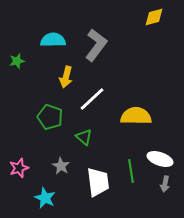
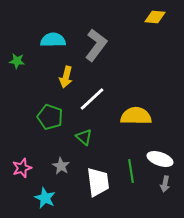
yellow diamond: moved 1 px right; rotated 20 degrees clockwise
green star: rotated 21 degrees clockwise
pink star: moved 3 px right
